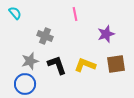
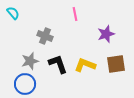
cyan semicircle: moved 2 px left
black L-shape: moved 1 px right, 1 px up
